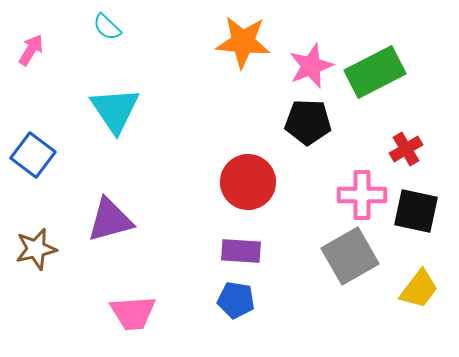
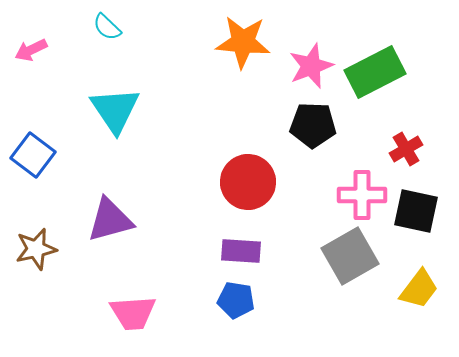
pink arrow: rotated 148 degrees counterclockwise
black pentagon: moved 5 px right, 3 px down
